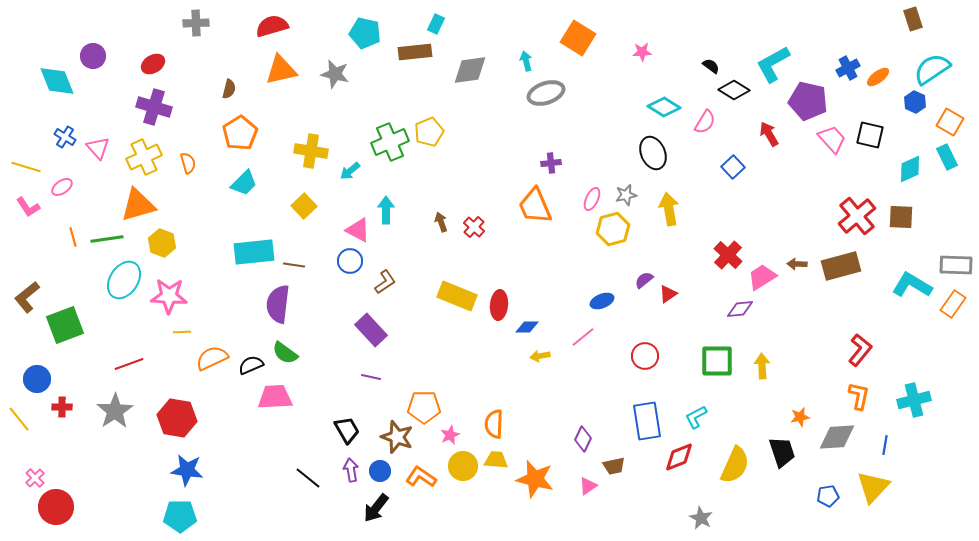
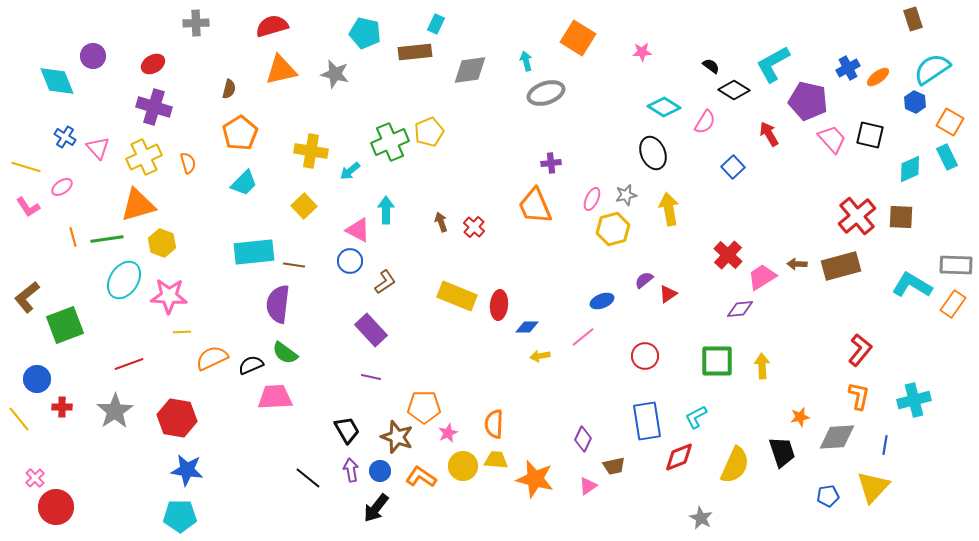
pink star at (450, 435): moved 2 px left, 2 px up
